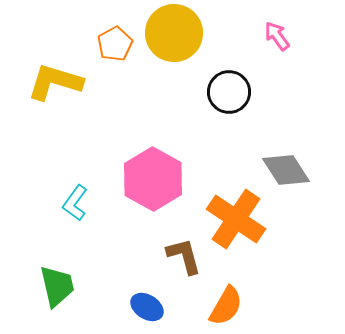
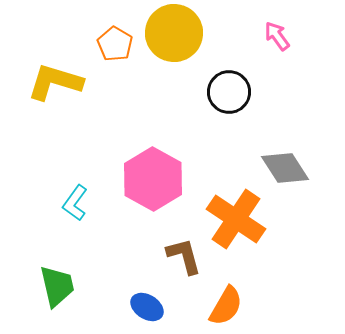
orange pentagon: rotated 12 degrees counterclockwise
gray diamond: moved 1 px left, 2 px up
